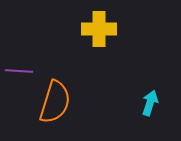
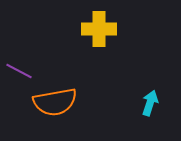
purple line: rotated 24 degrees clockwise
orange semicircle: rotated 63 degrees clockwise
